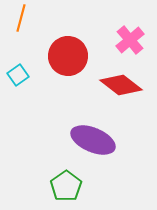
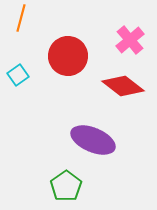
red diamond: moved 2 px right, 1 px down
